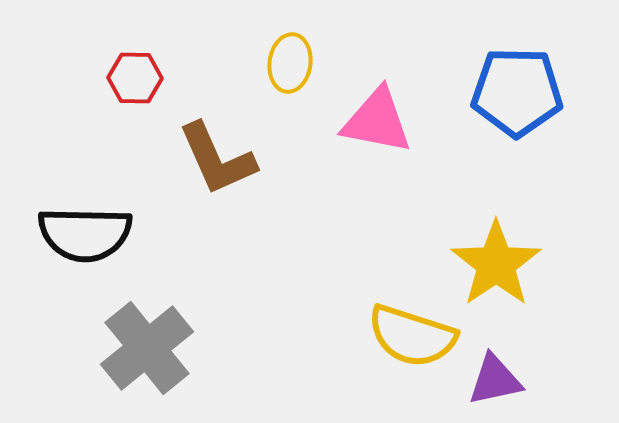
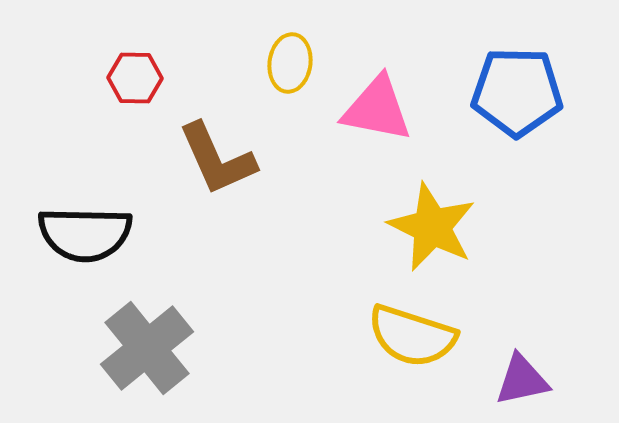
pink triangle: moved 12 px up
yellow star: moved 64 px left, 37 px up; rotated 12 degrees counterclockwise
purple triangle: moved 27 px right
